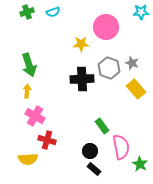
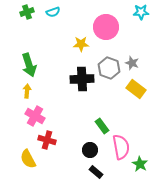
yellow rectangle: rotated 12 degrees counterclockwise
black circle: moved 1 px up
yellow semicircle: rotated 66 degrees clockwise
black rectangle: moved 2 px right, 3 px down
